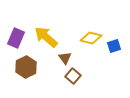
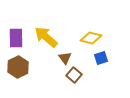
purple rectangle: rotated 24 degrees counterclockwise
blue square: moved 13 px left, 12 px down
brown hexagon: moved 8 px left
brown square: moved 1 px right, 1 px up
